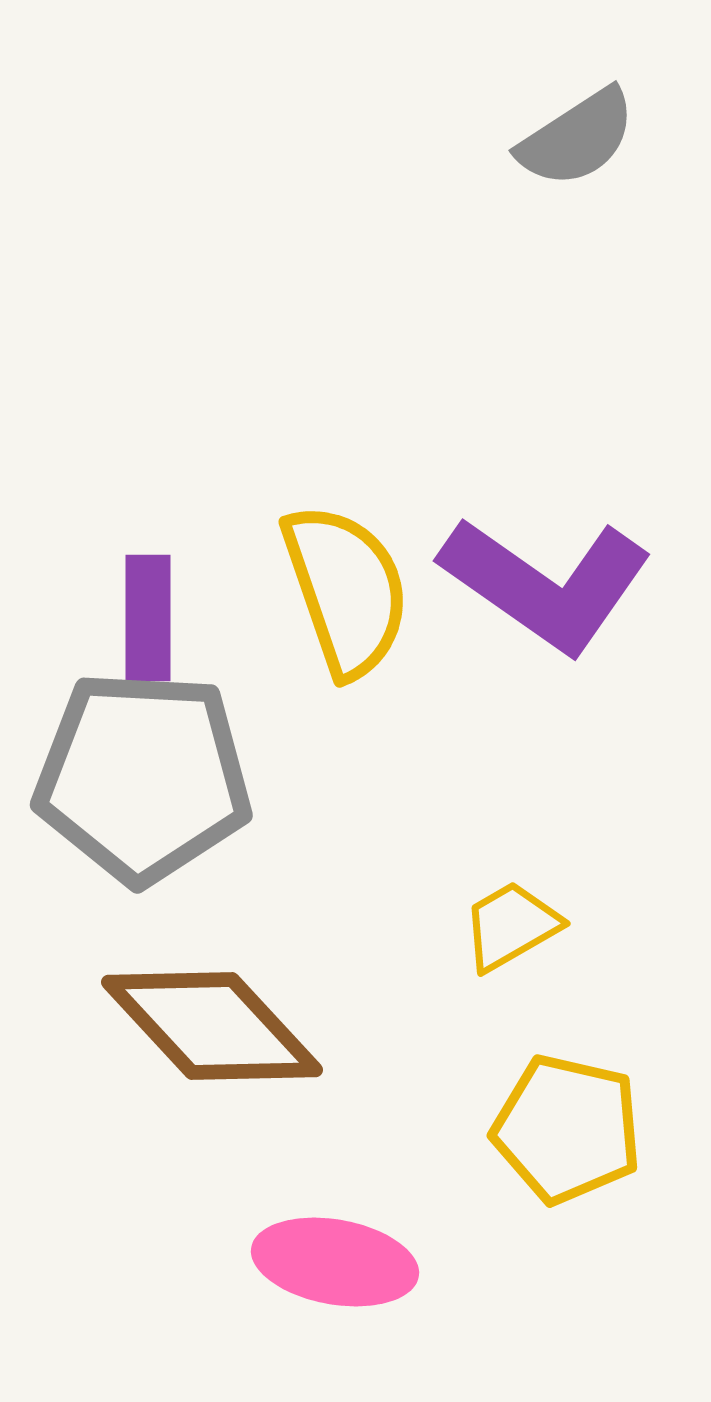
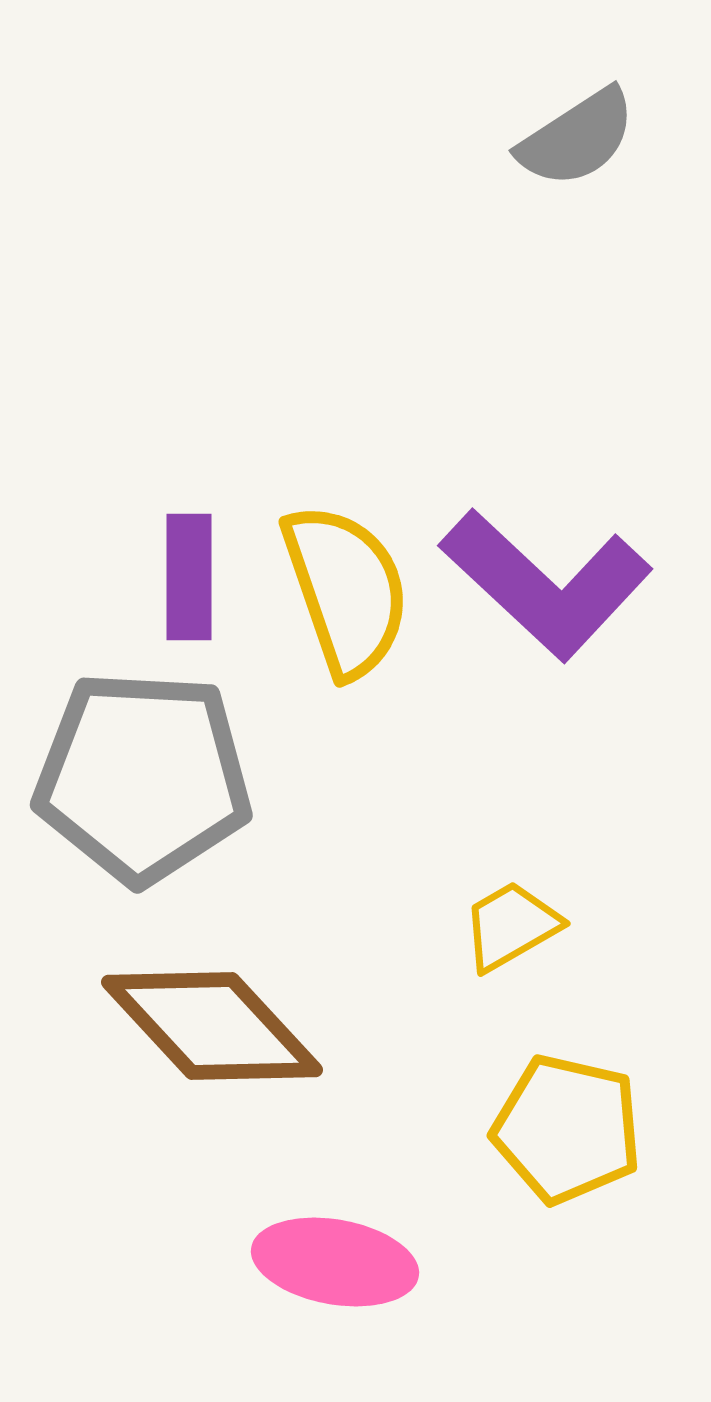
purple L-shape: rotated 8 degrees clockwise
purple rectangle: moved 41 px right, 41 px up
